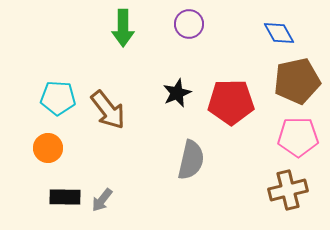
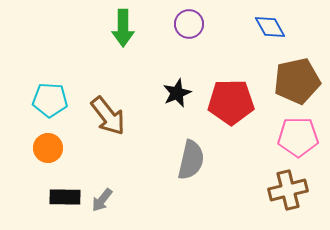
blue diamond: moved 9 px left, 6 px up
cyan pentagon: moved 8 px left, 2 px down
brown arrow: moved 6 px down
